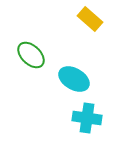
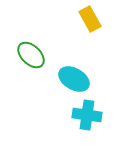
yellow rectangle: rotated 20 degrees clockwise
cyan cross: moved 3 px up
